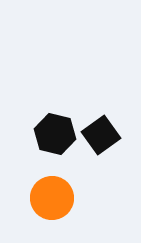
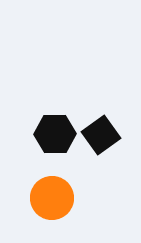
black hexagon: rotated 15 degrees counterclockwise
